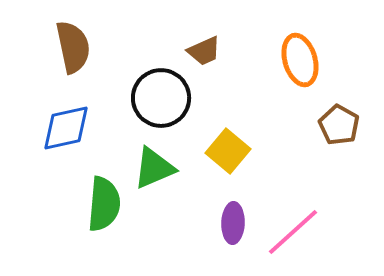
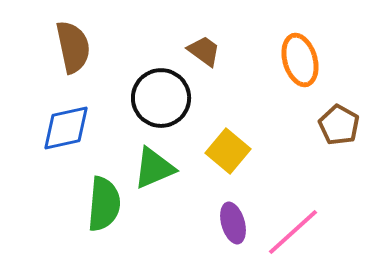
brown trapezoid: rotated 120 degrees counterclockwise
purple ellipse: rotated 18 degrees counterclockwise
